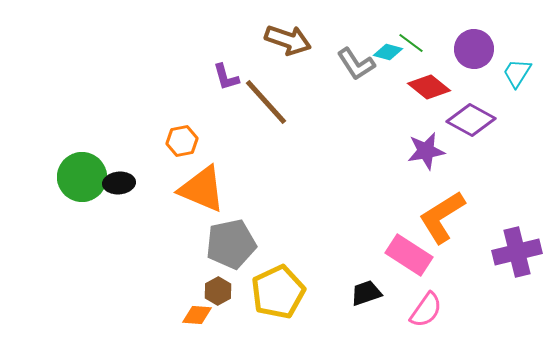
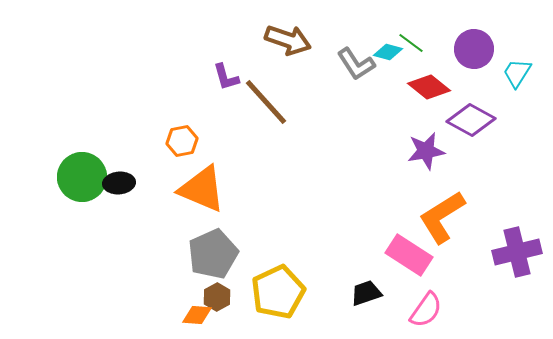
gray pentagon: moved 18 px left, 10 px down; rotated 12 degrees counterclockwise
brown hexagon: moved 1 px left, 6 px down
